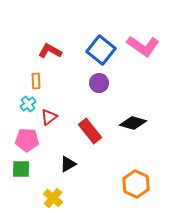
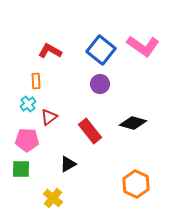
purple circle: moved 1 px right, 1 px down
